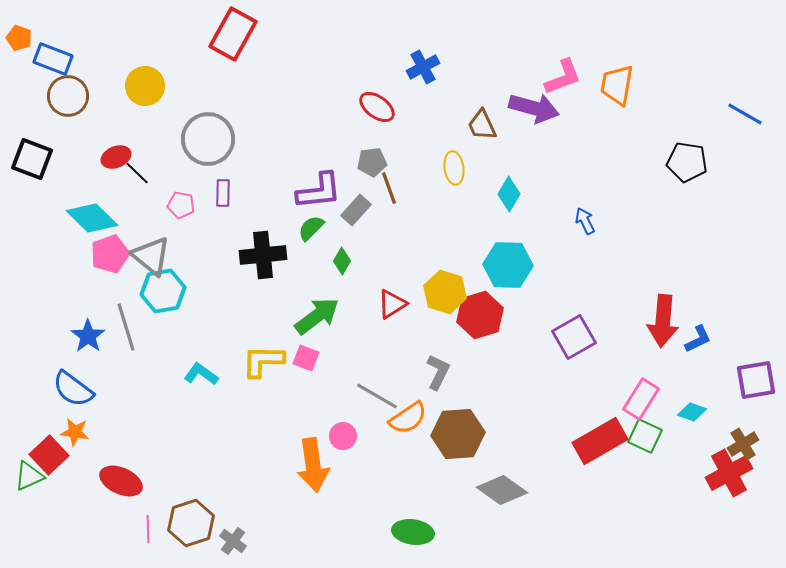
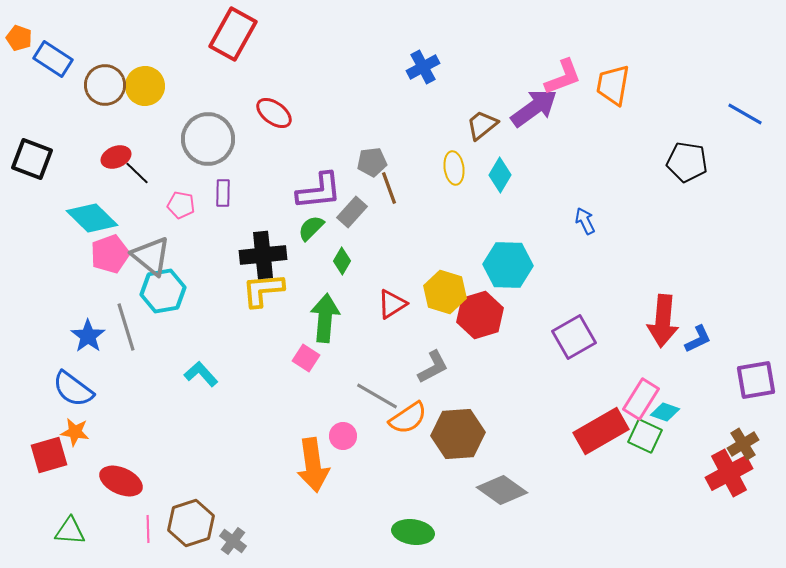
blue rectangle at (53, 59): rotated 12 degrees clockwise
orange trapezoid at (617, 85): moved 4 px left
brown circle at (68, 96): moved 37 px right, 11 px up
red ellipse at (377, 107): moved 103 px left, 6 px down
purple arrow at (534, 108): rotated 51 degrees counterclockwise
brown trapezoid at (482, 125): rotated 76 degrees clockwise
cyan diamond at (509, 194): moved 9 px left, 19 px up
gray rectangle at (356, 210): moved 4 px left, 2 px down
green arrow at (317, 316): moved 8 px right, 2 px down; rotated 48 degrees counterclockwise
pink square at (306, 358): rotated 12 degrees clockwise
yellow L-shape at (263, 361): moved 71 px up; rotated 6 degrees counterclockwise
gray L-shape at (438, 372): moved 5 px left, 5 px up; rotated 36 degrees clockwise
cyan L-shape at (201, 374): rotated 12 degrees clockwise
cyan diamond at (692, 412): moved 27 px left
red rectangle at (600, 441): moved 1 px right, 10 px up
red square at (49, 455): rotated 27 degrees clockwise
green triangle at (29, 476): moved 41 px right, 55 px down; rotated 28 degrees clockwise
